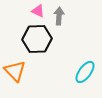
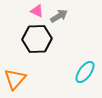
pink triangle: moved 1 px left
gray arrow: rotated 54 degrees clockwise
orange triangle: moved 8 px down; rotated 25 degrees clockwise
